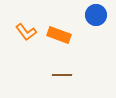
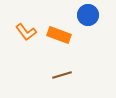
blue circle: moved 8 px left
brown line: rotated 18 degrees counterclockwise
